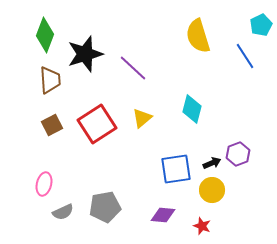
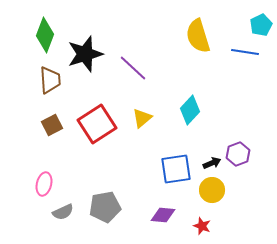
blue line: moved 4 px up; rotated 48 degrees counterclockwise
cyan diamond: moved 2 px left, 1 px down; rotated 28 degrees clockwise
